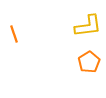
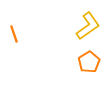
yellow L-shape: rotated 28 degrees counterclockwise
